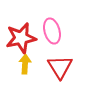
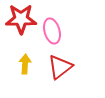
red star: moved 19 px up; rotated 12 degrees clockwise
red triangle: rotated 24 degrees clockwise
